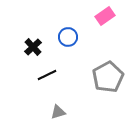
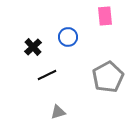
pink rectangle: rotated 60 degrees counterclockwise
